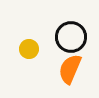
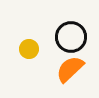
orange semicircle: rotated 24 degrees clockwise
